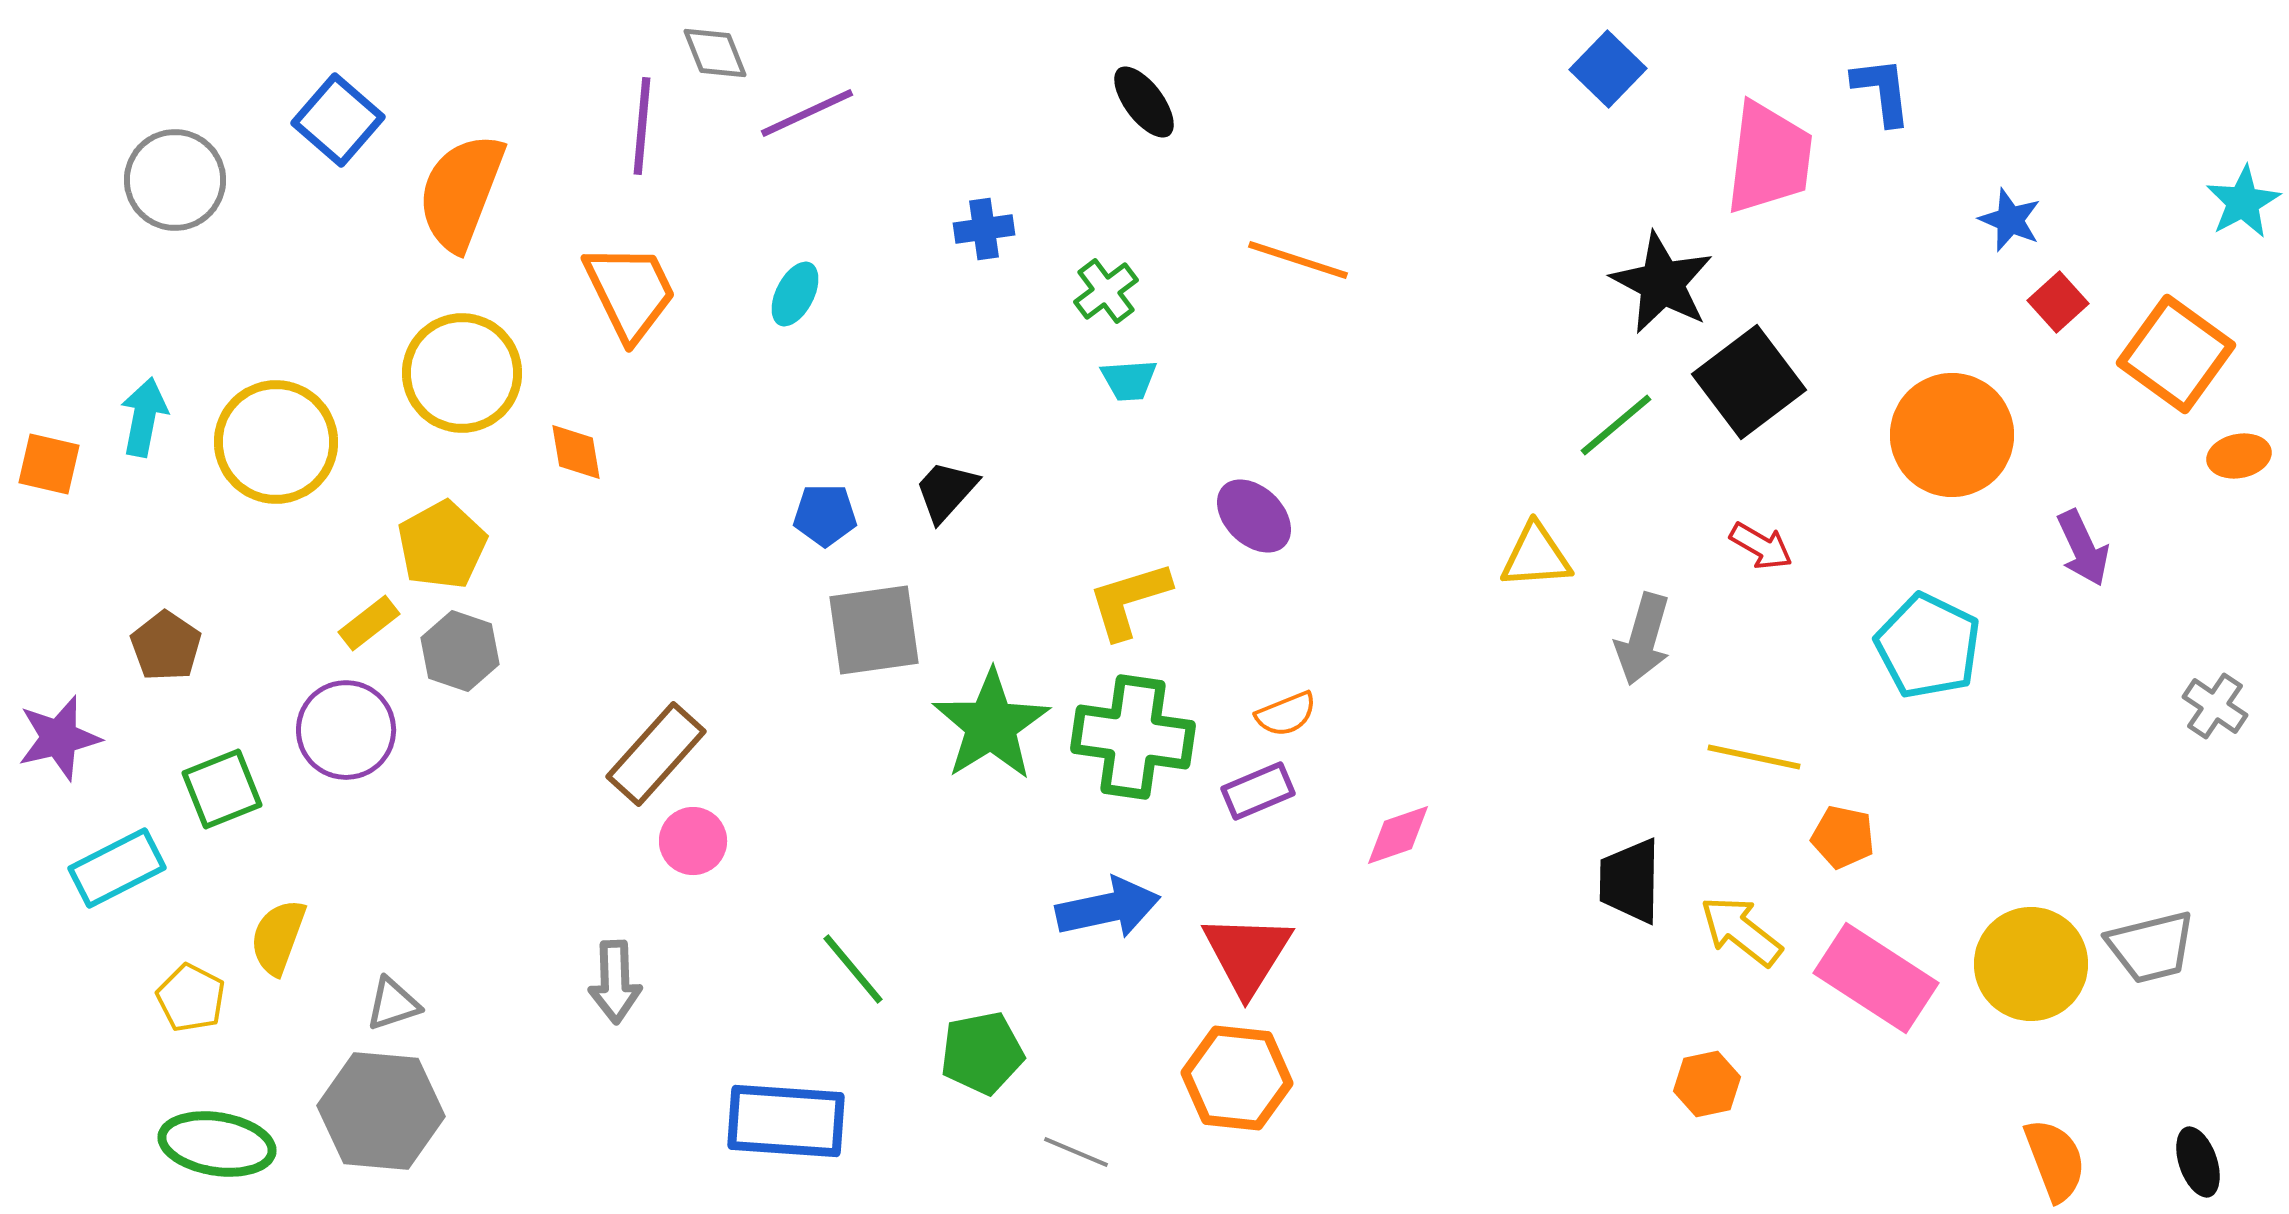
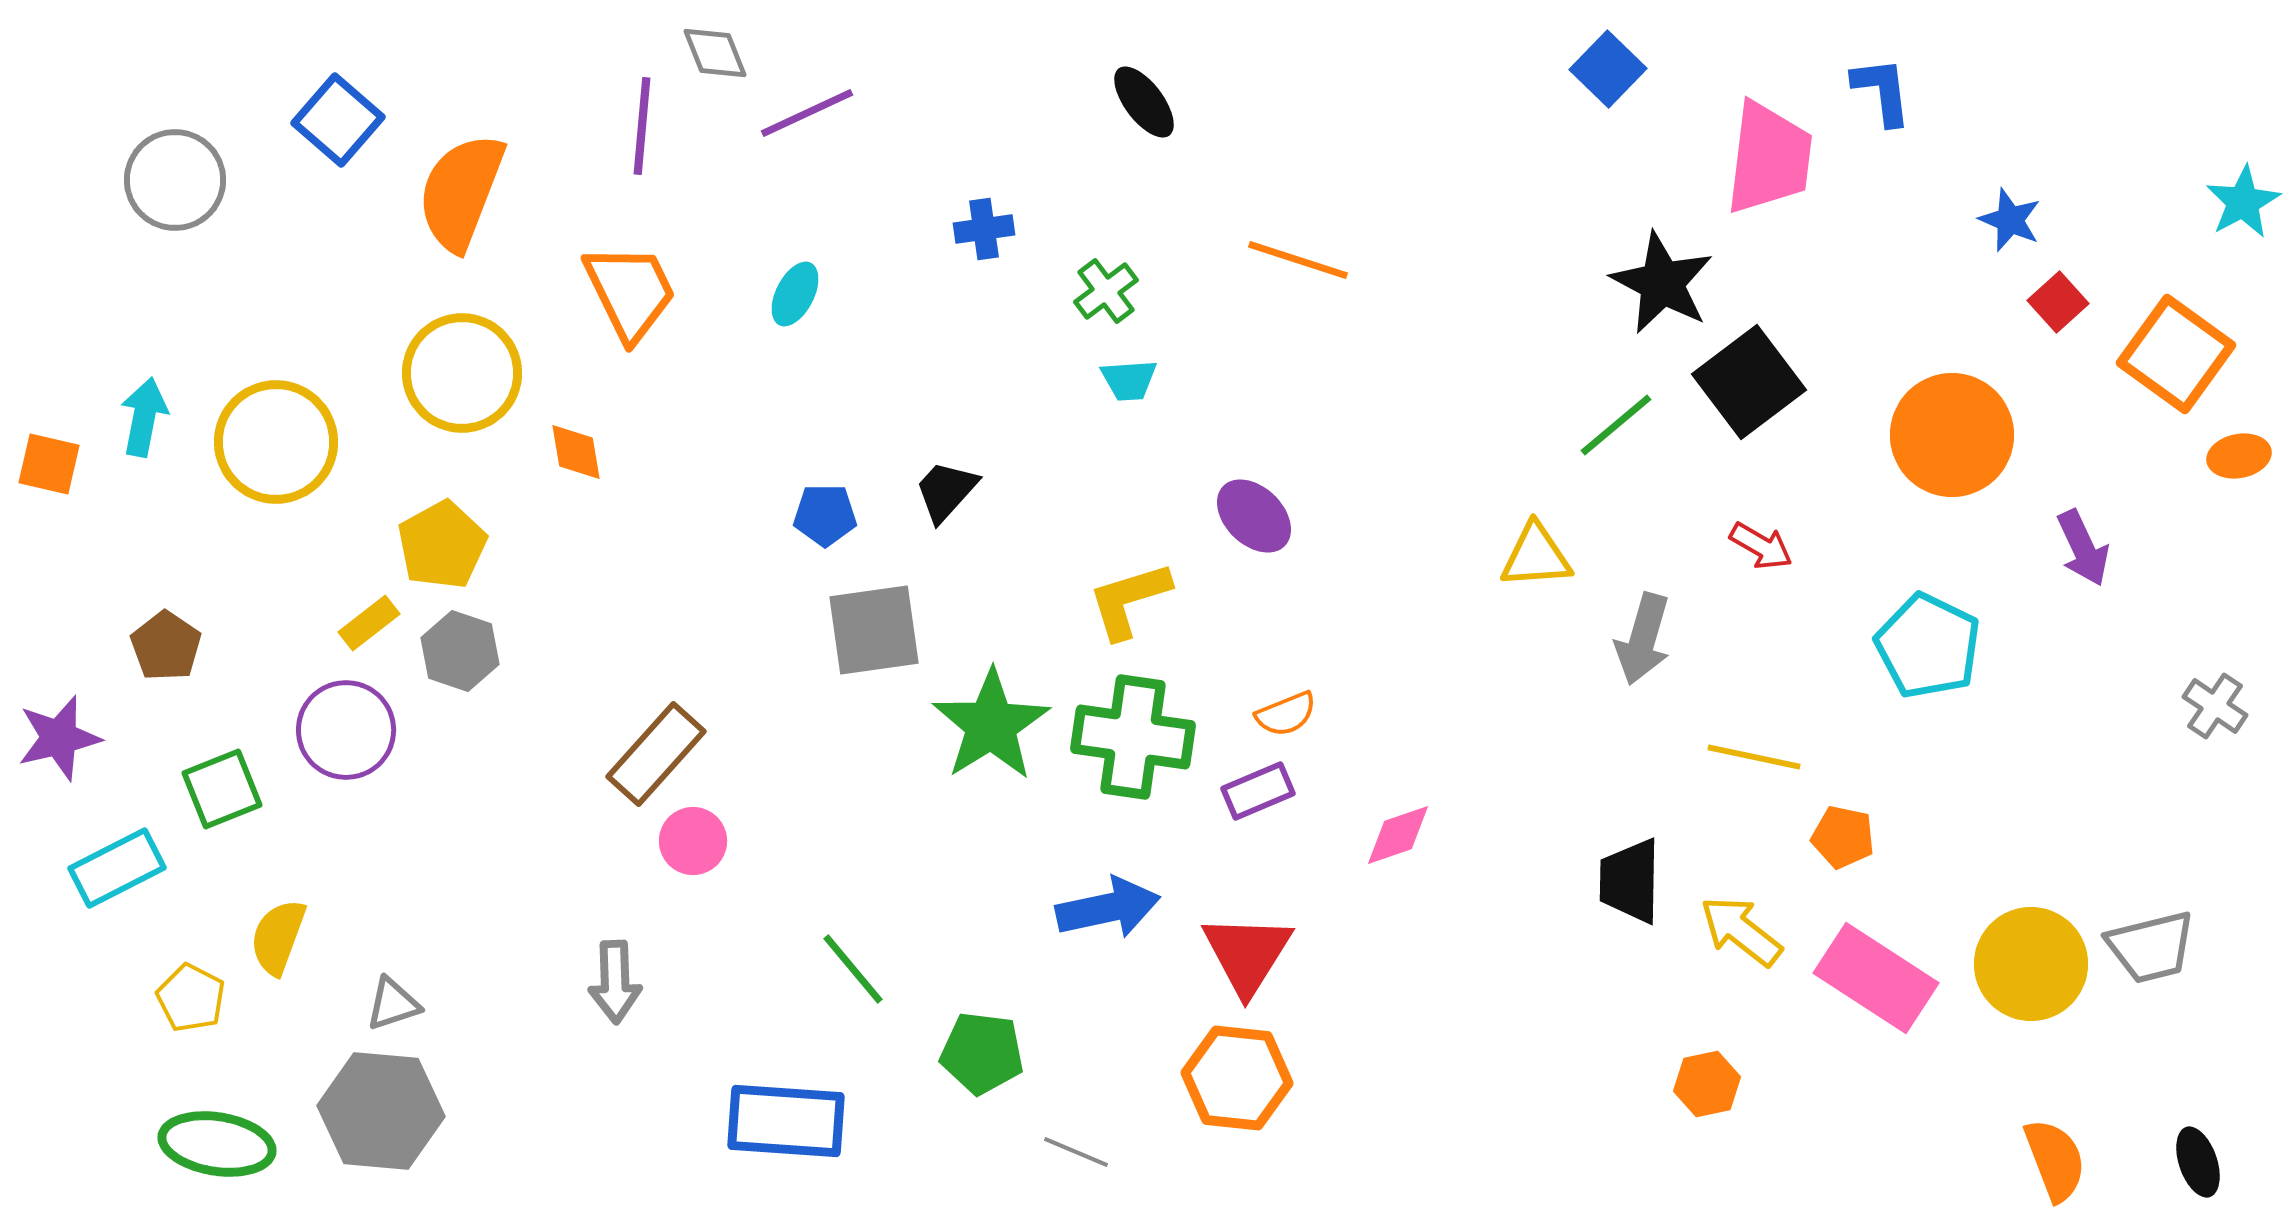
green pentagon at (982, 1053): rotated 18 degrees clockwise
